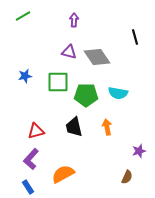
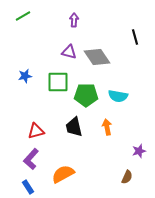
cyan semicircle: moved 3 px down
